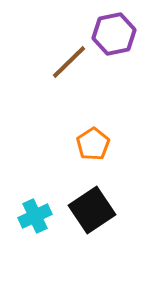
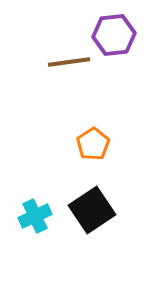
purple hexagon: moved 1 px down; rotated 6 degrees clockwise
brown line: rotated 36 degrees clockwise
